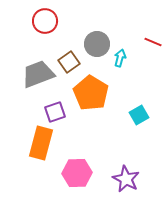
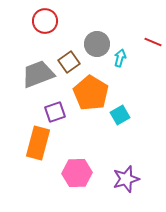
cyan square: moved 19 px left
orange rectangle: moved 3 px left
purple star: rotated 28 degrees clockwise
